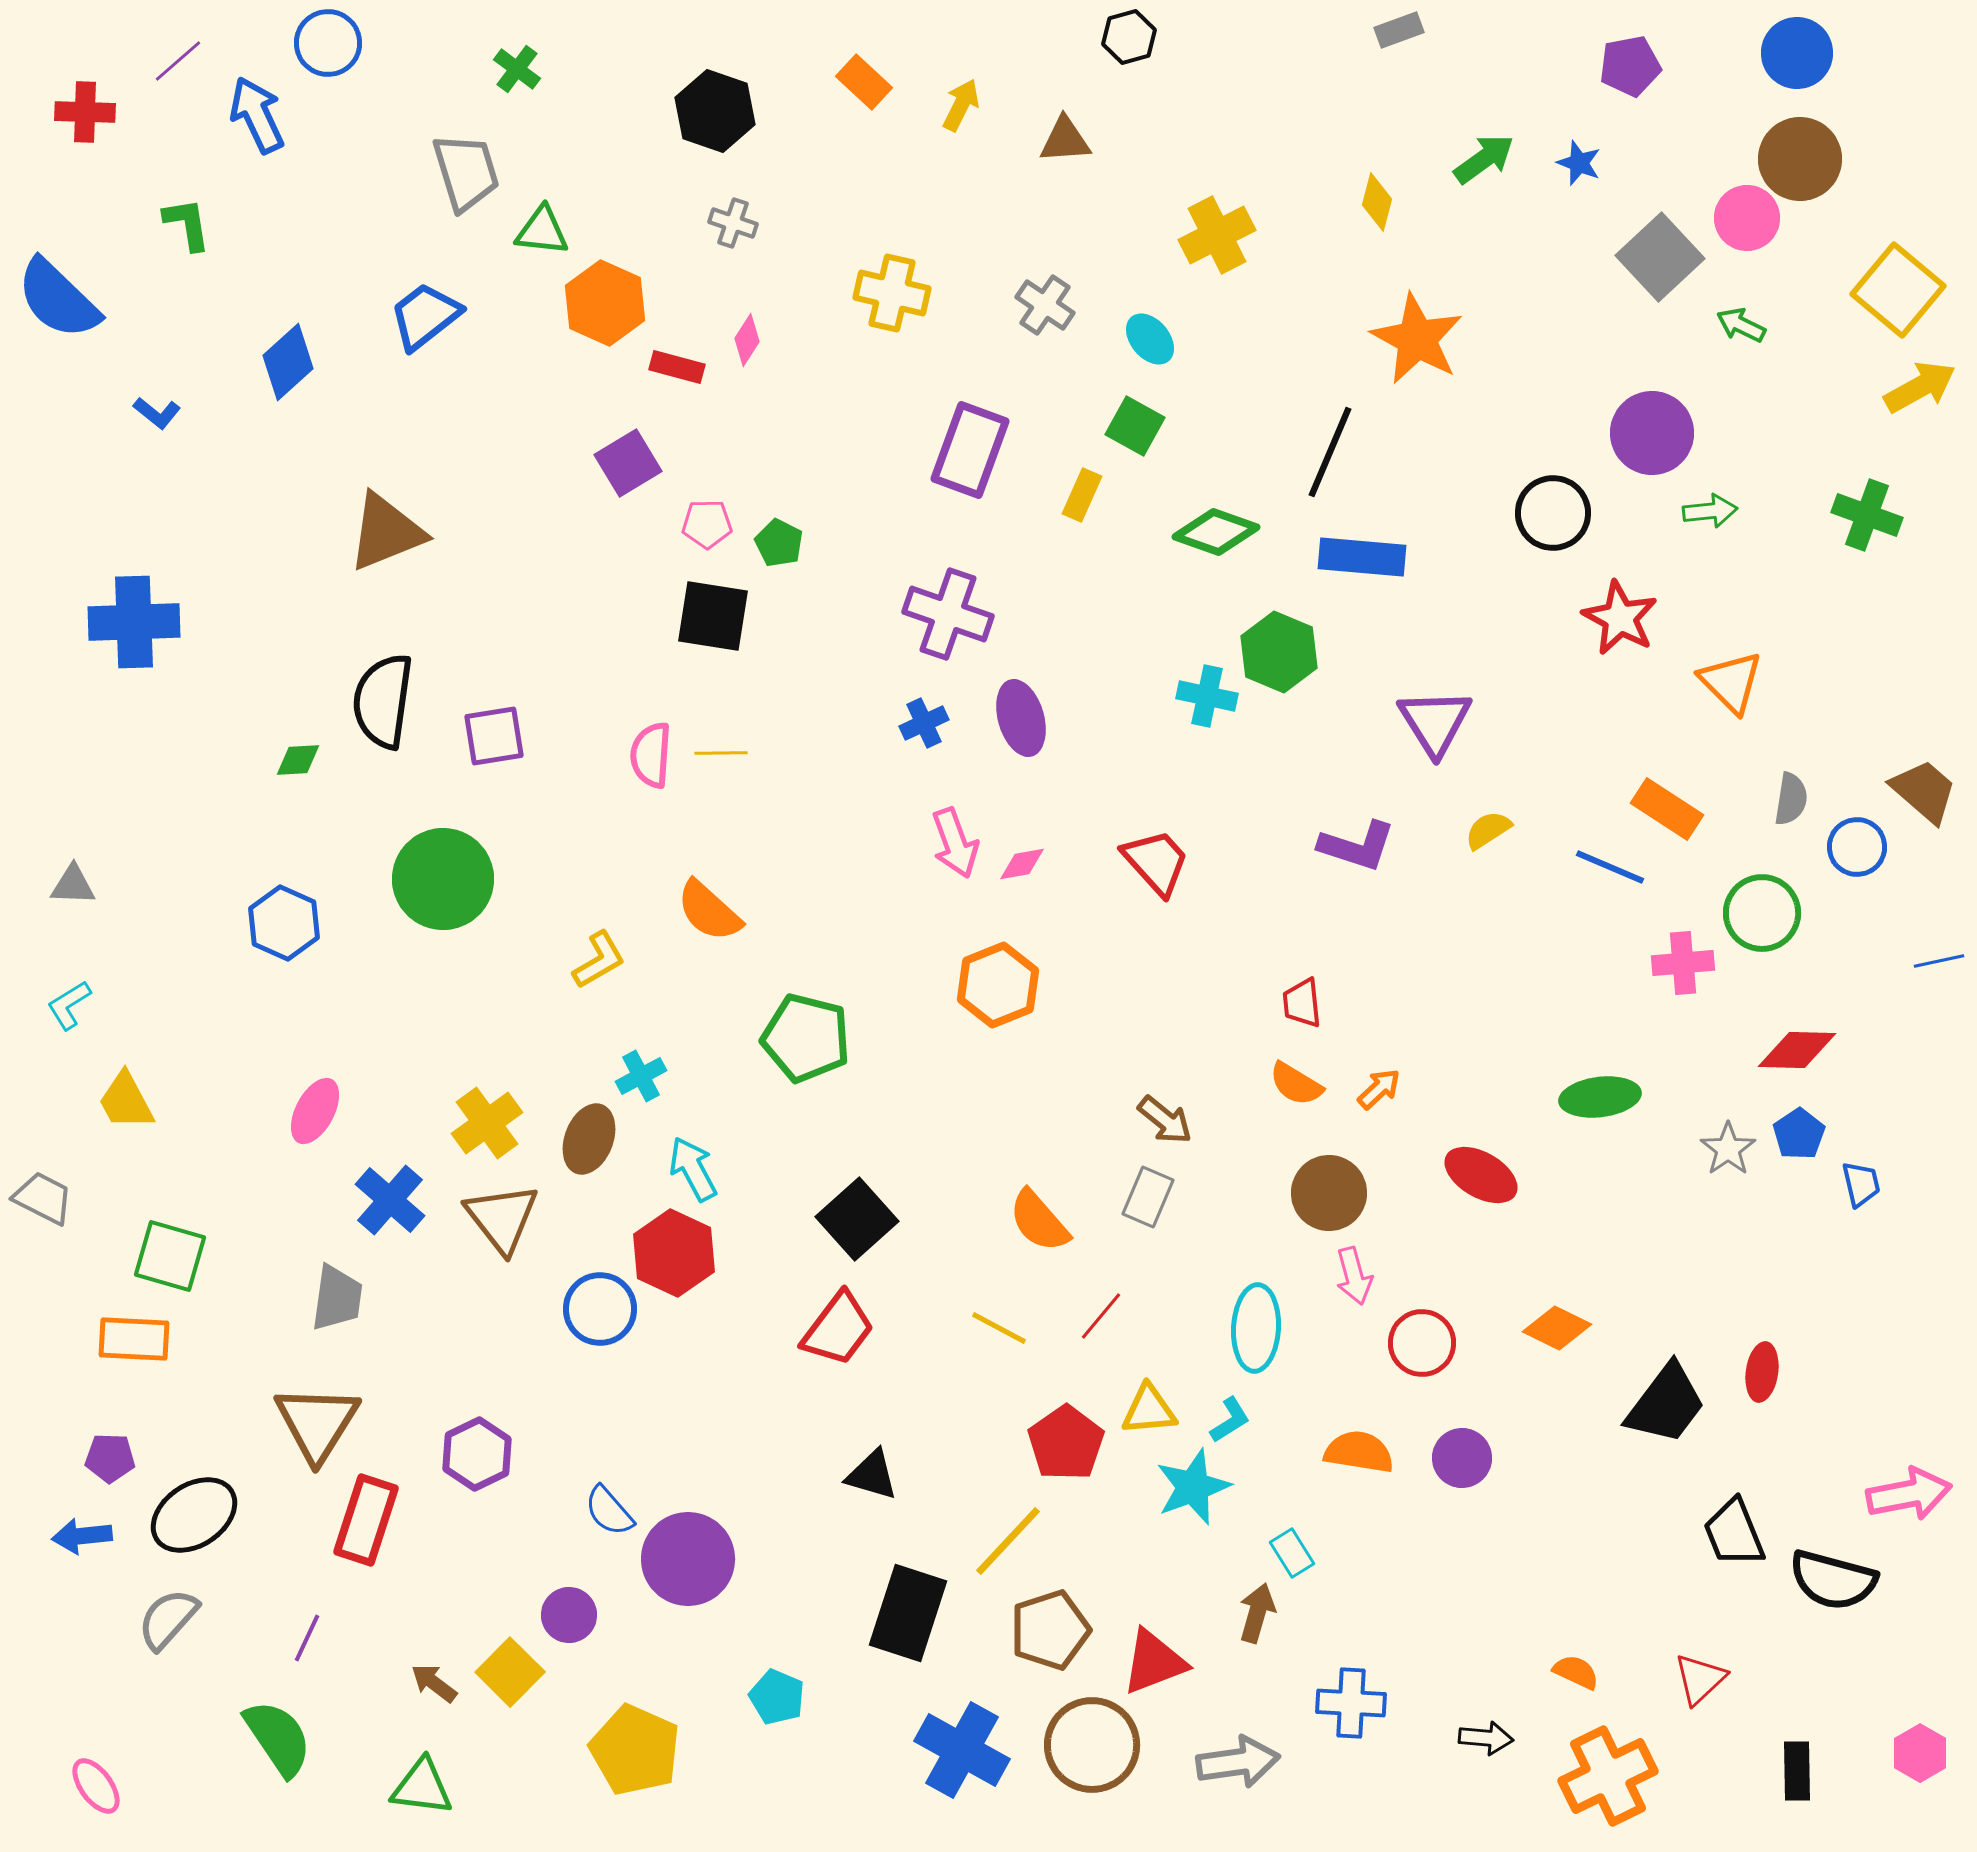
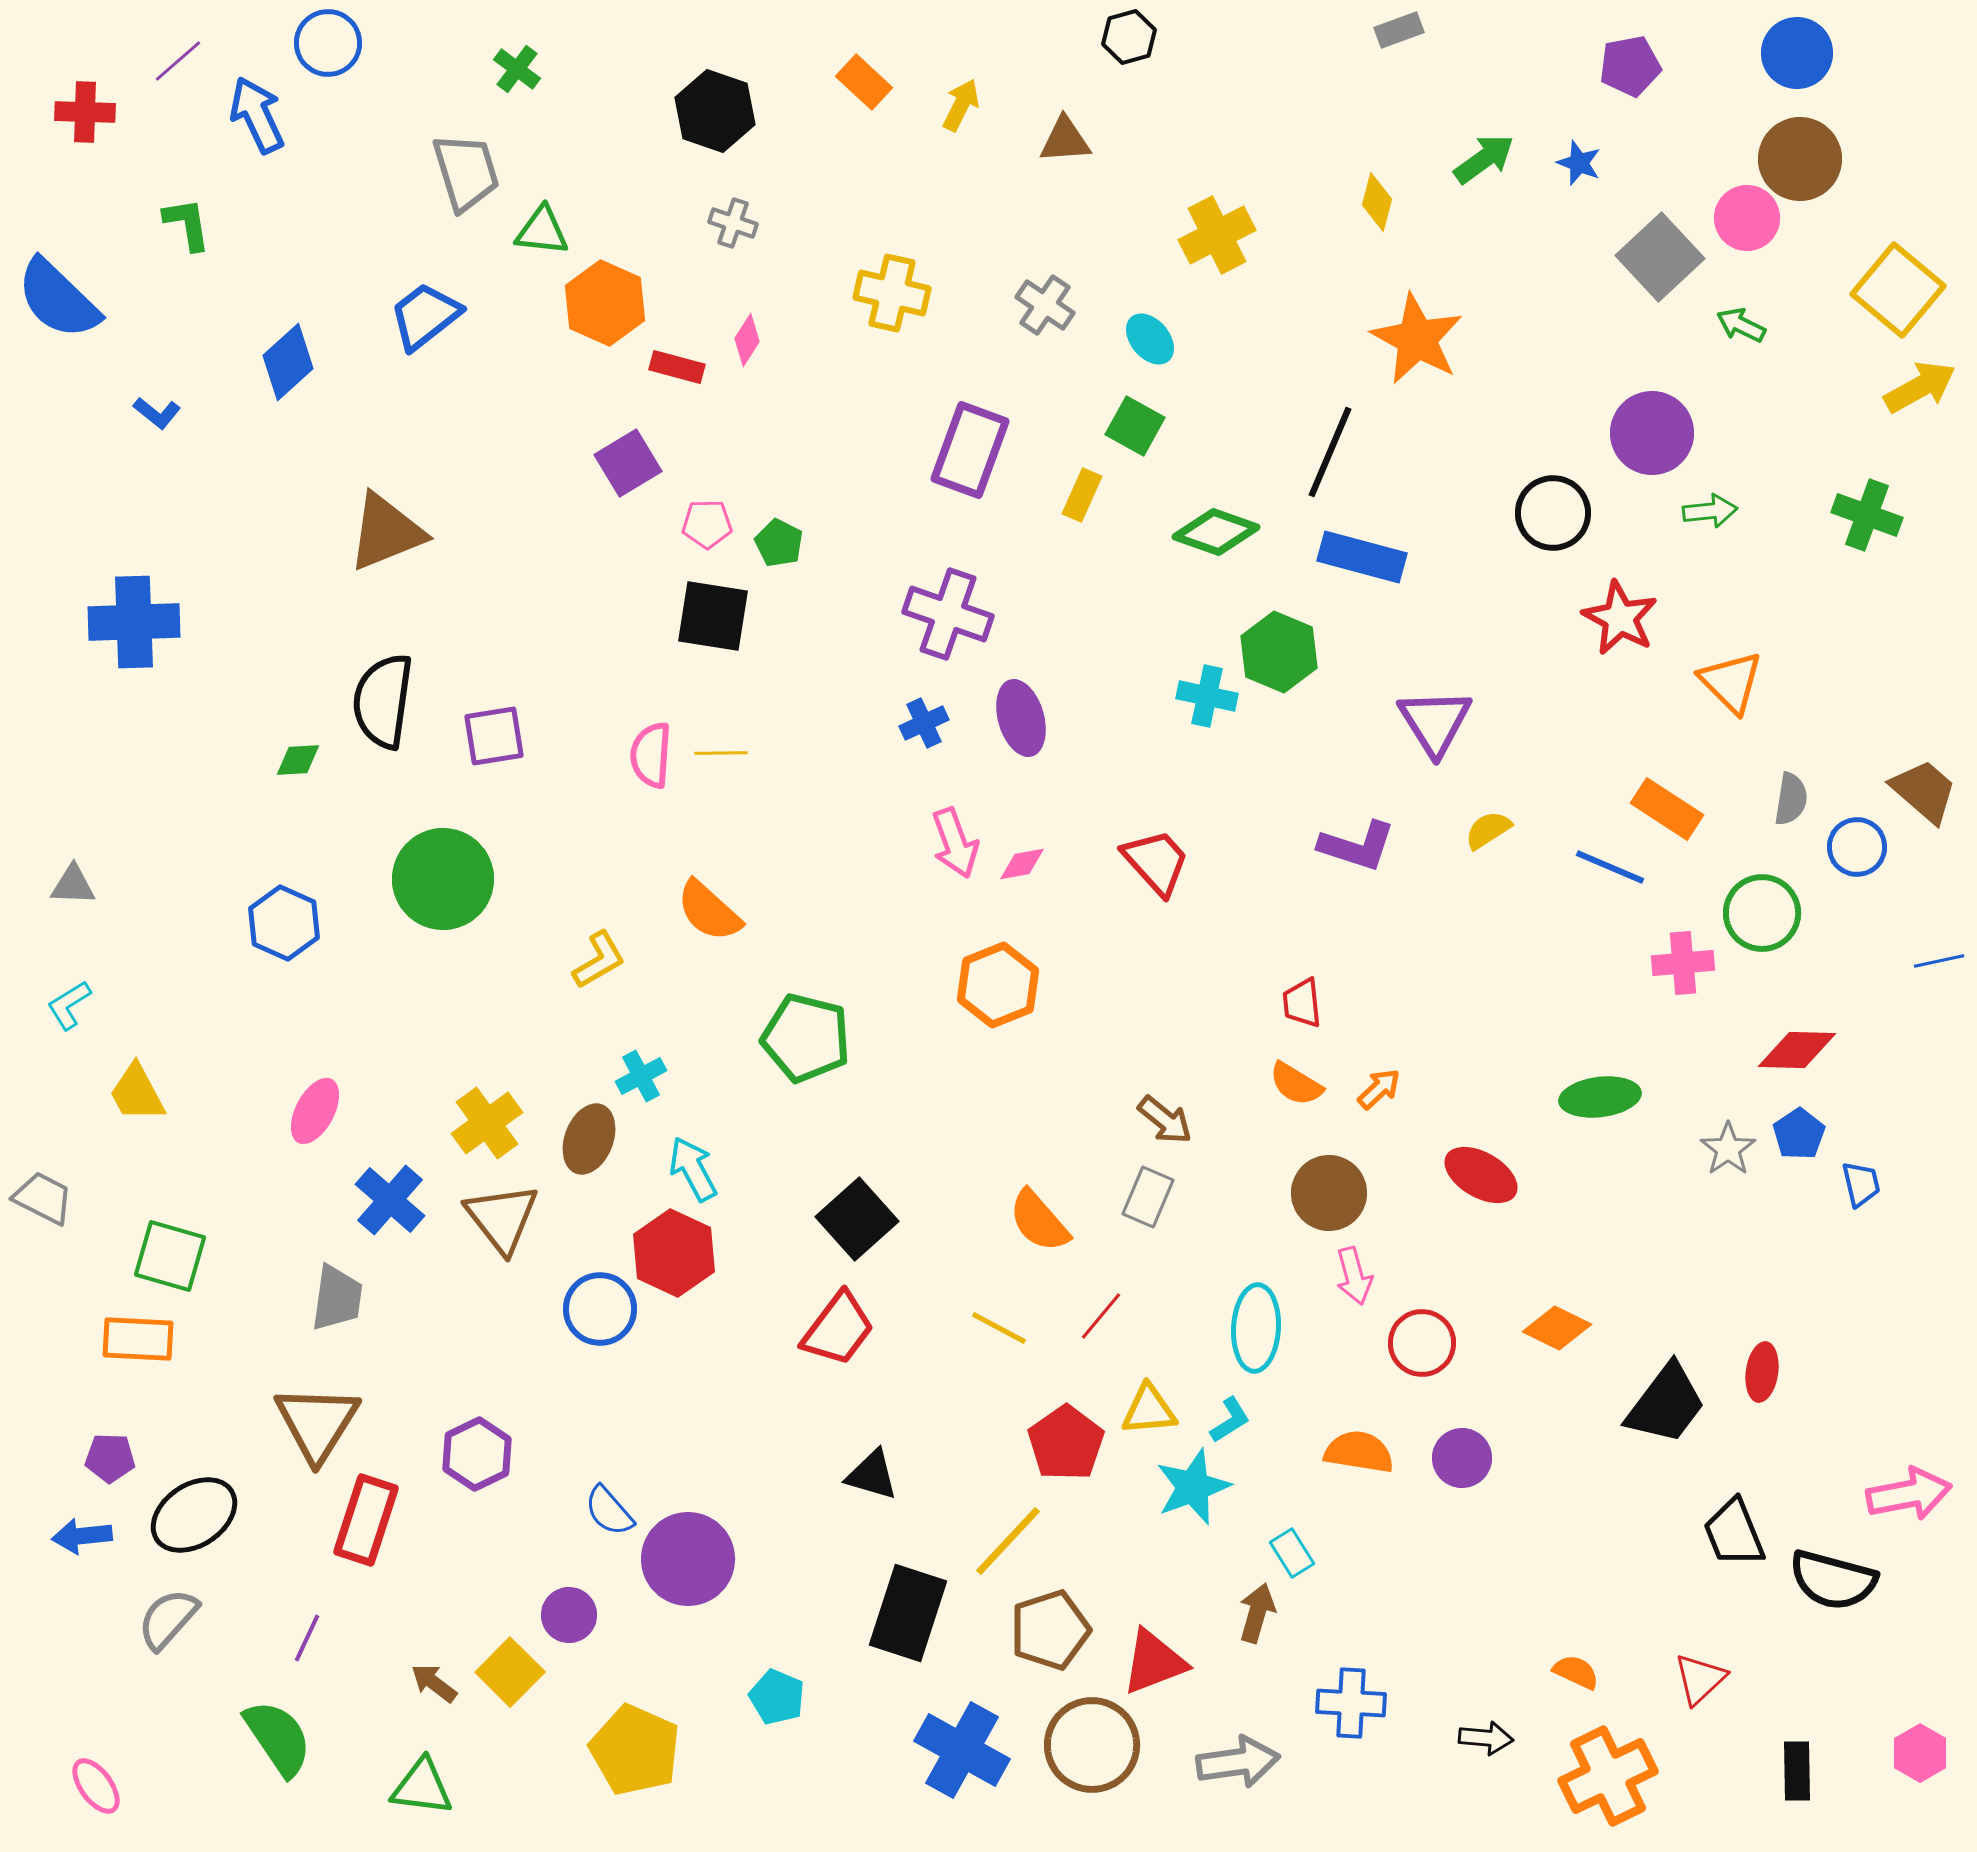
blue rectangle at (1362, 557): rotated 10 degrees clockwise
yellow trapezoid at (126, 1101): moved 11 px right, 8 px up
orange rectangle at (134, 1339): moved 4 px right
